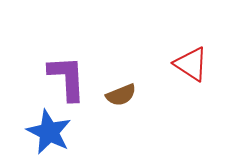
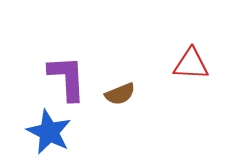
red triangle: rotated 30 degrees counterclockwise
brown semicircle: moved 1 px left, 1 px up
